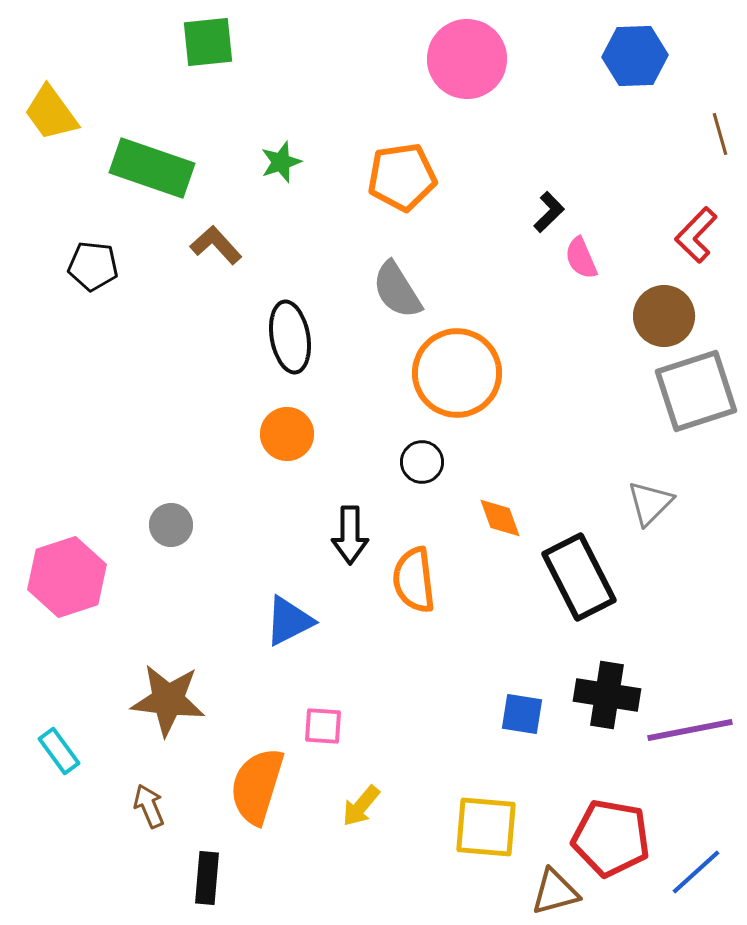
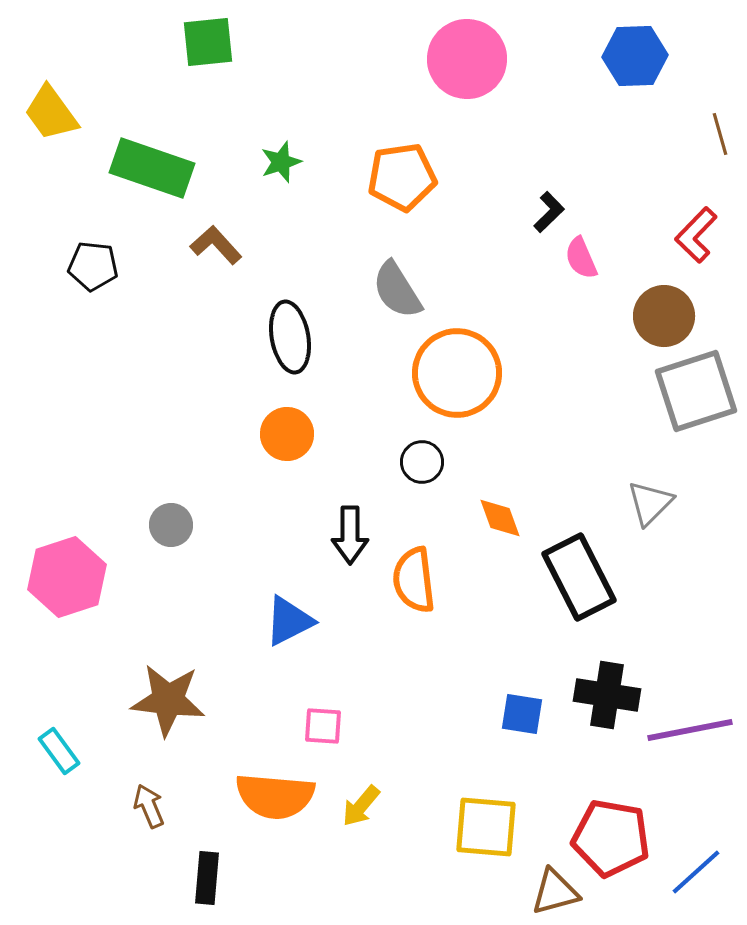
orange semicircle at (257, 786): moved 18 px right, 10 px down; rotated 102 degrees counterclockwise
